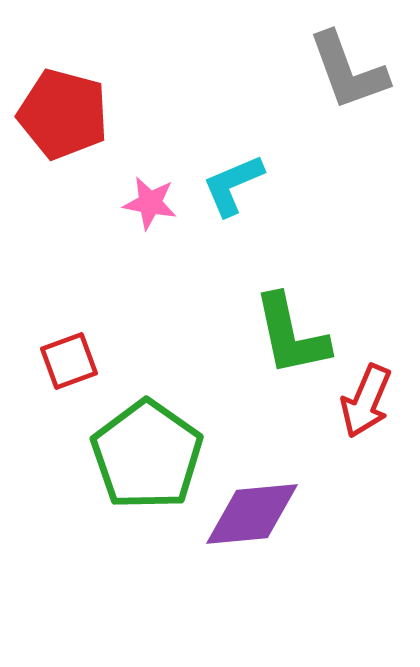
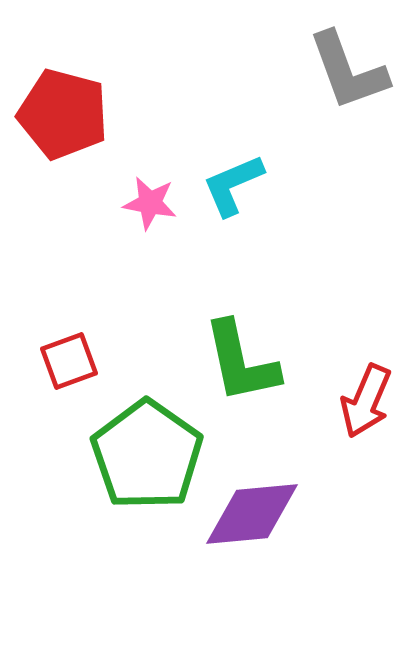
green L-shape: moved 50 px left, 27 px down
